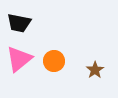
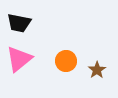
orange circle: moved 12 px right
brown star: moved 2 px right
